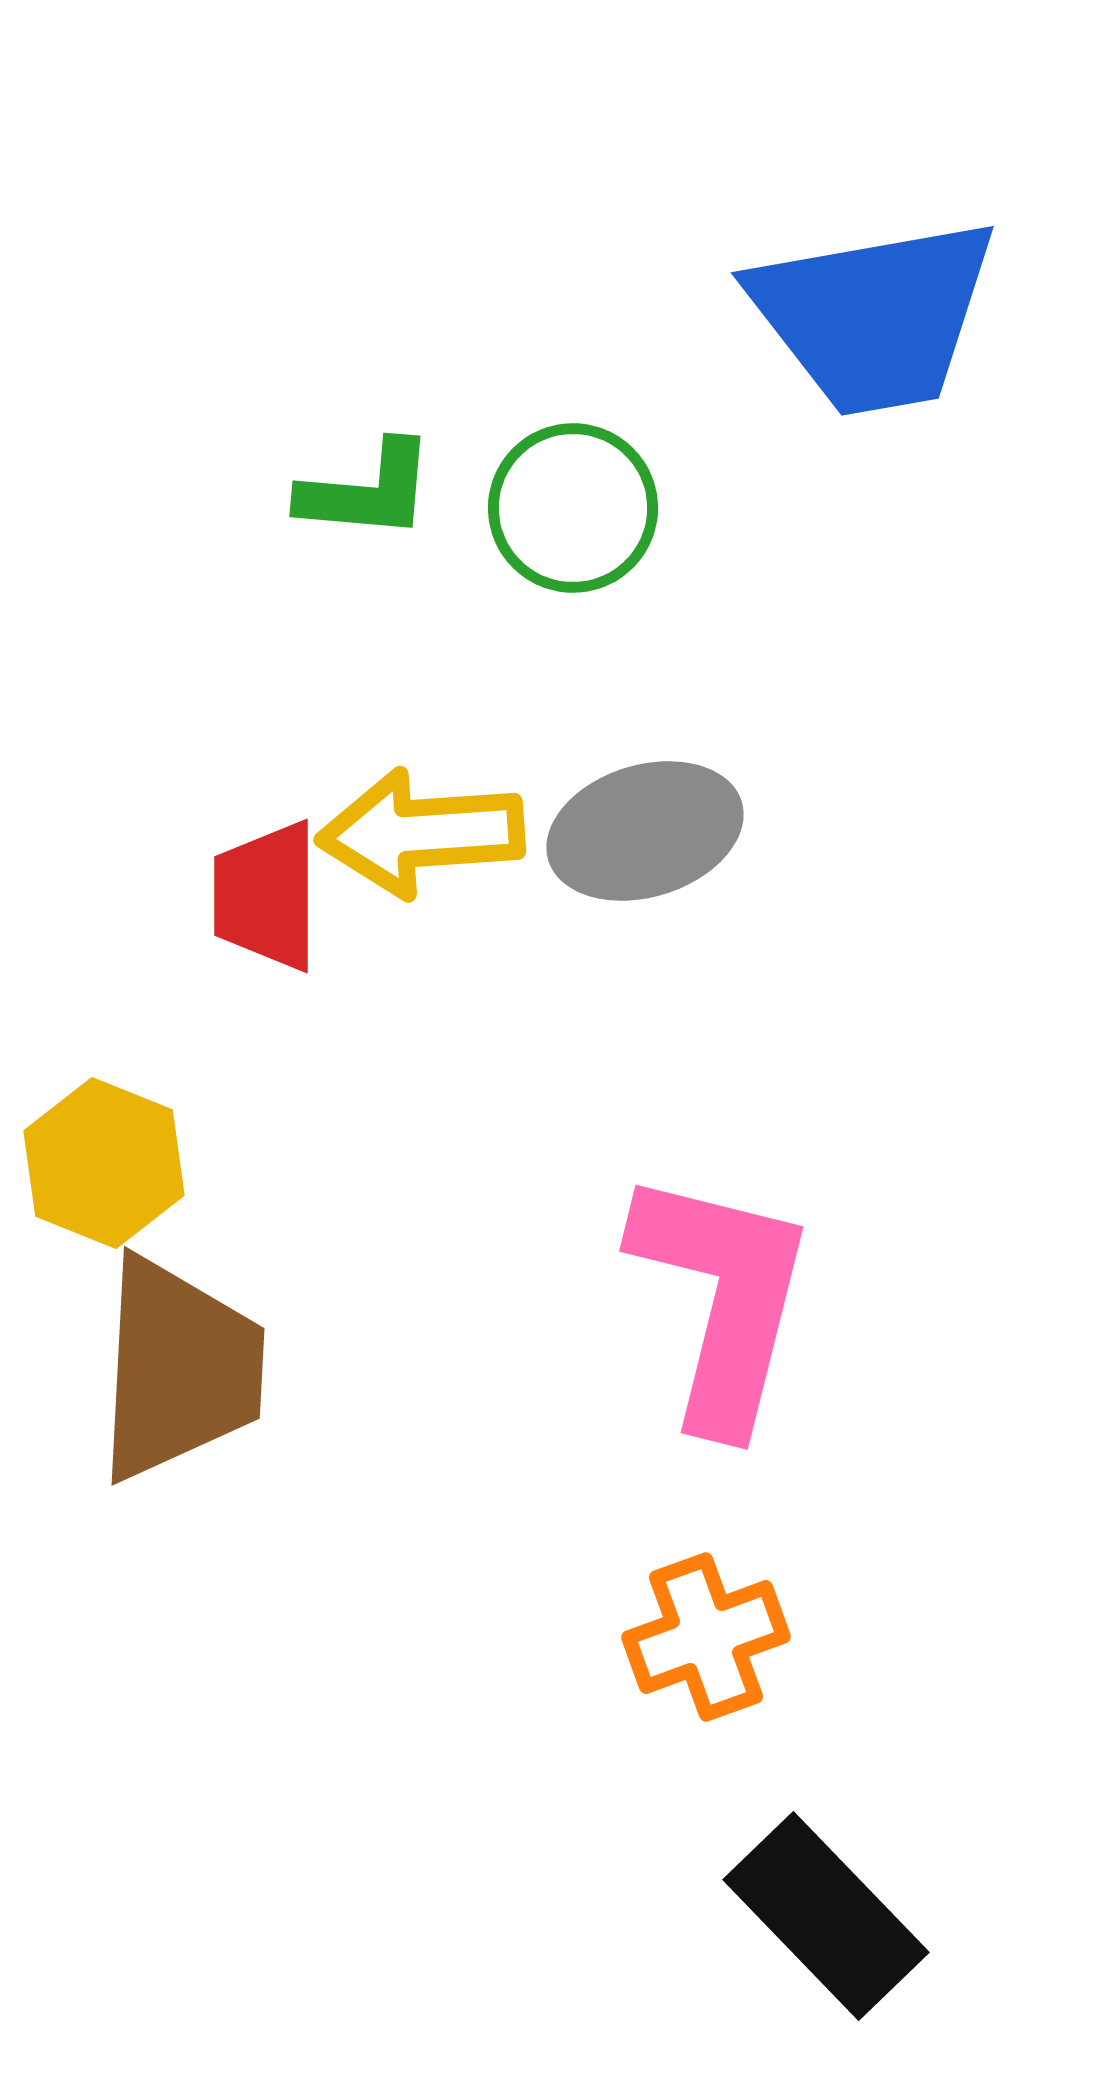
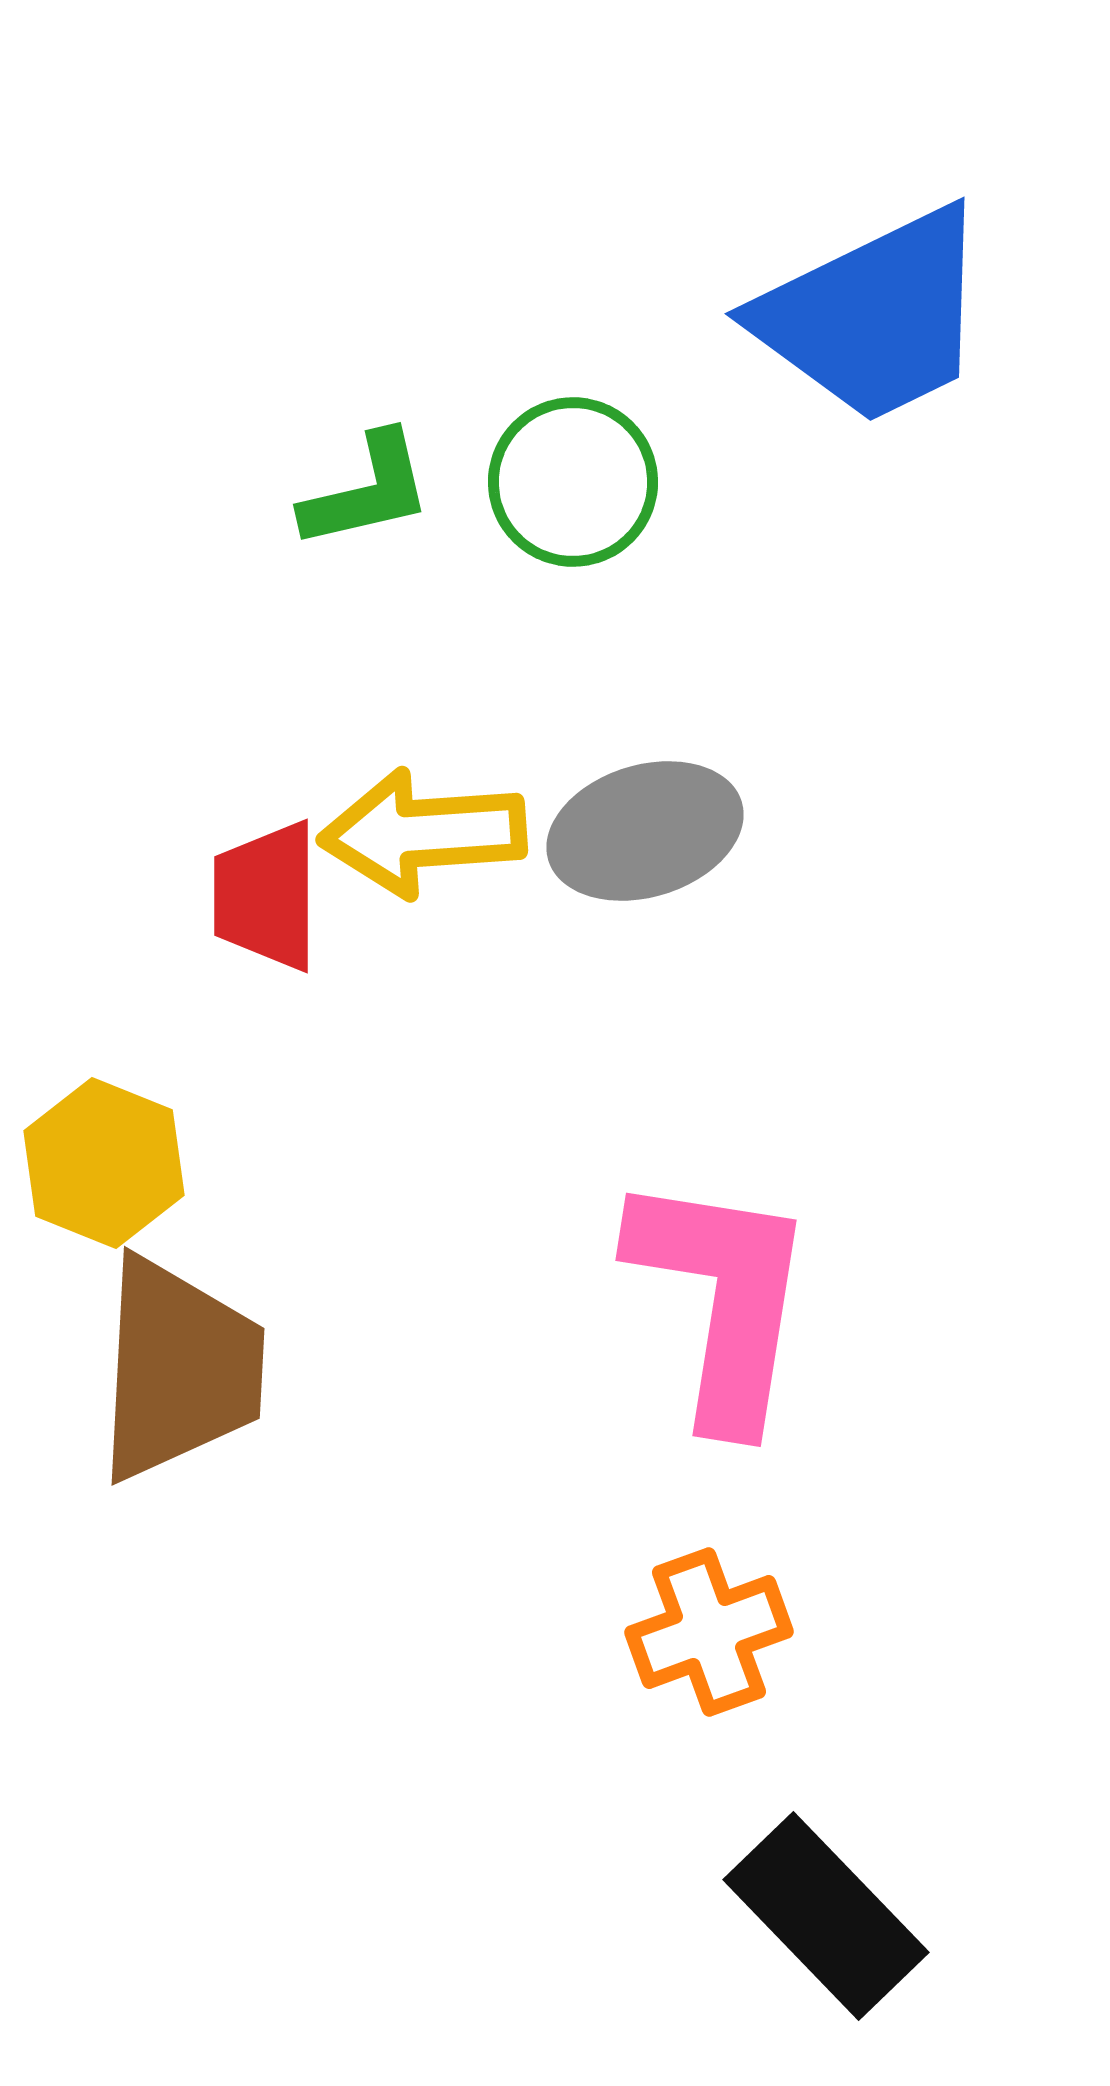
blue trapezoid: rotated 16 degrees counterclockwise
green L-shape: rotated 18 degrees counterclockwise
green circle: moved 26 px up
yellow arrow: moved 2 px right
pink L-shape: rotated 5 degrees counterclockwise
orange cross: moved 3 px right, 5 px up
